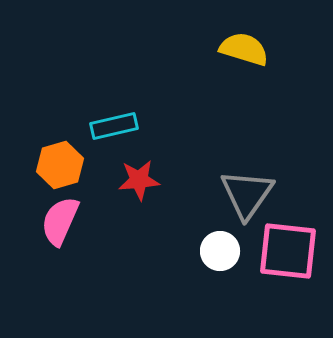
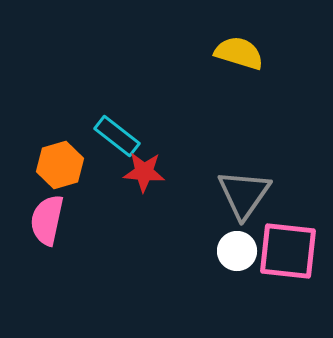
yellow semicircle: moved 5 px left, 4 px down
cyan rectangle: moved 3 px right, 10 px down; rotated 51 degrees clockwise
red star: moved 5 px right, 8 px up; rotated 9 degrees clockwise
gray triangle: moved 3 px left
pink semicircle: moved 13 px left, 1 px up; rotated 12 degrees counterclockwise
white circle: moved 17 px right
